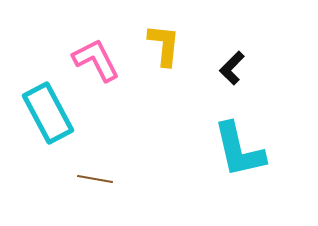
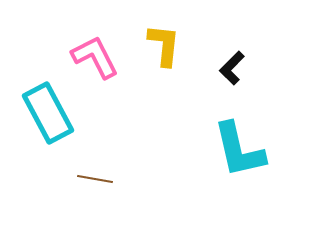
pink L-shape: moved 1 px left, 3 px up
